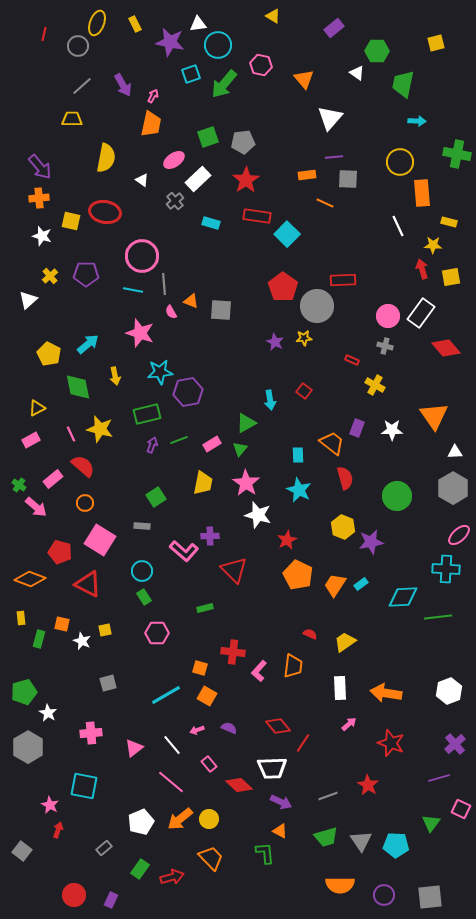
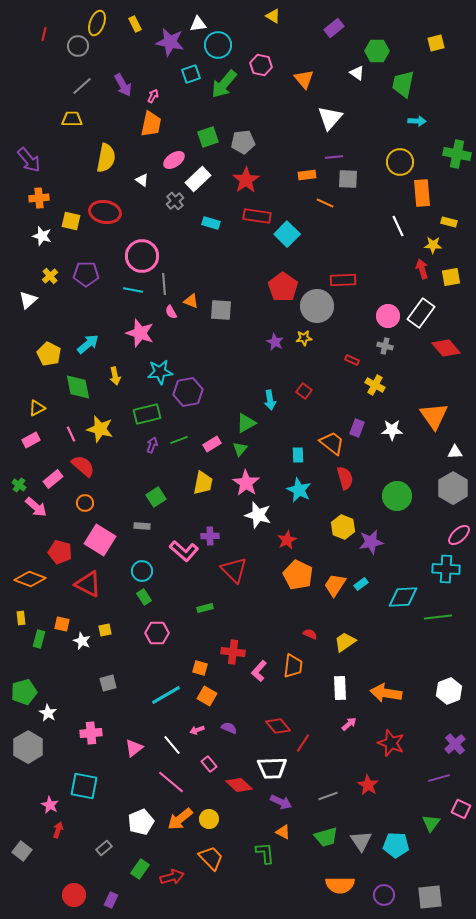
purple arrow at (40, 167): moved 11 px left, 7 px up
orange triangle at (280, 831): moved 3 px right, 1 px down
